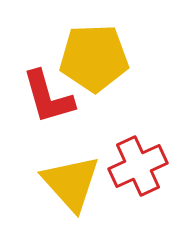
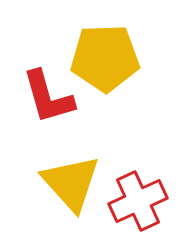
yellow pentagon: moved 11 px right
red cross: moved 35 px down
